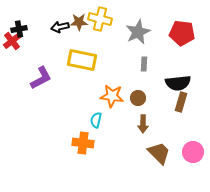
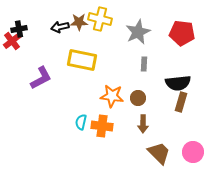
cyan semicircle: moved 15 px left, 2 px down
orange cross: moved 19 px right, 17 px up
